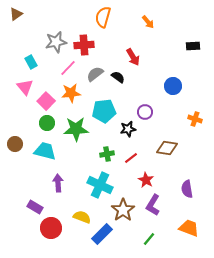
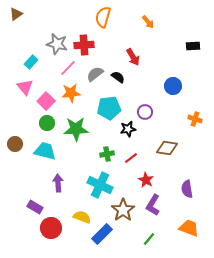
gray star: moved 1 px right, 2 px down; rotated 25 degrees clockwise
cyan rectangle: rotated 72 degrees clockwise
cyan pentagon: moved 5 px right, 3 px up
